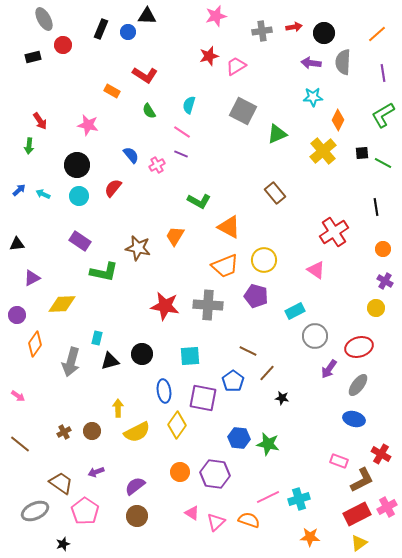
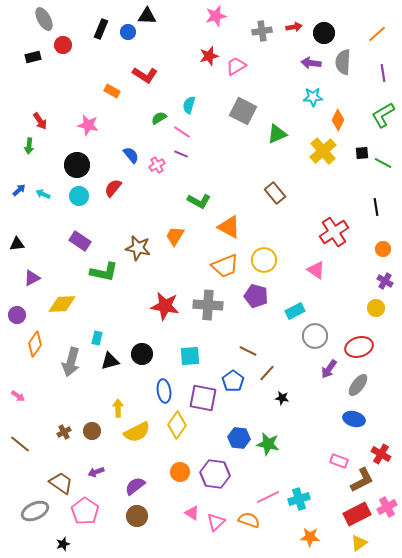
green semicircle at (149, 111): moved 10 px right, 7 px down; rotated 91 degrees clockwise
